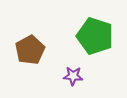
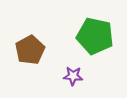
green pentagon: rotated 6 degrees counterclockwise
